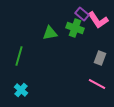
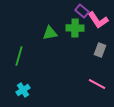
purple rectangle: moved 3 px up
green cross: rotated 18 degrees counterclockwise
gray rectangle: moved 8 px up
cyan cross: moved 2 px right; rotated 16 degrees clockwise
